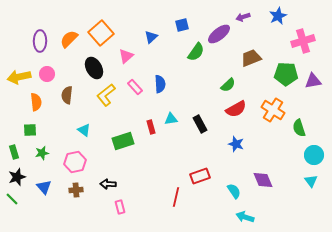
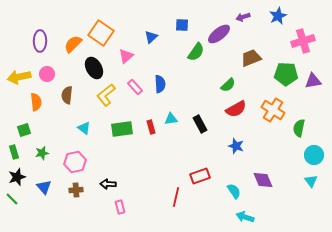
blue square at (182, 25): rotated 16 degrees clockwise
orange square at (101, 33): rotated 15 degrees counterclockwise
orange semicircle at (69, 39): moved 4 px right, 5 px down
green semicircle at (299, 128): rotated 30 degrees clockwise
green square at (30, 130): moved 6 px left; rotated 16 degrees counterclockwise
cyan triangle at (84, 130): moved 2 px up
green rectangle at (123, 141): moved 1 px left, 12 px up; rotated 10 degrees clockwise
blue star at (236, 144): moved 2 px down
